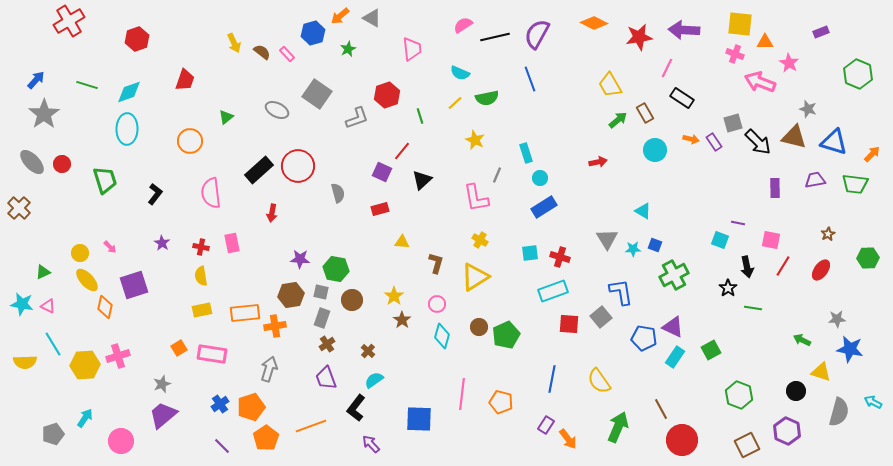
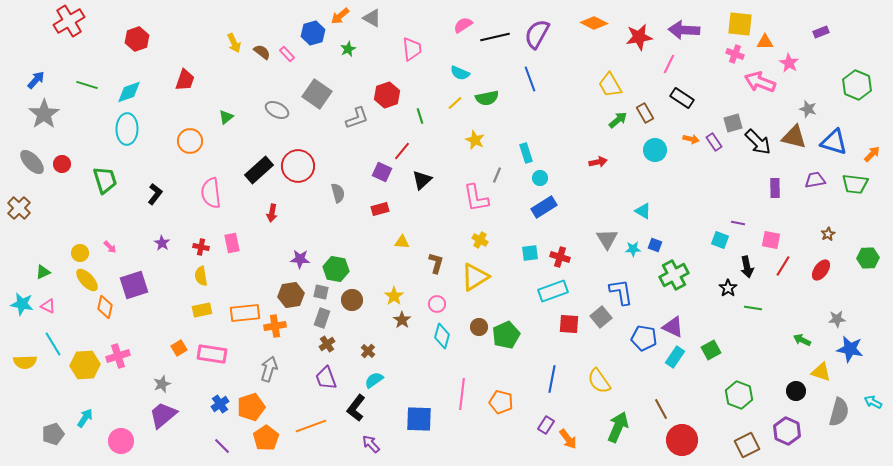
pink line at (667, 68): moved 2 px right, 4 px up
green hexagon at (858, 74): moved 1 px left, 11 px down
